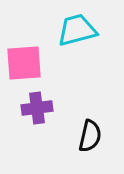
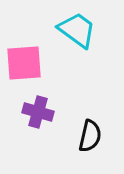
cyan trapezoid: rotated 51 degrees clockwise
purple cross: moved 1 px right, 4 px down; rotated 24 degrees clockwise
